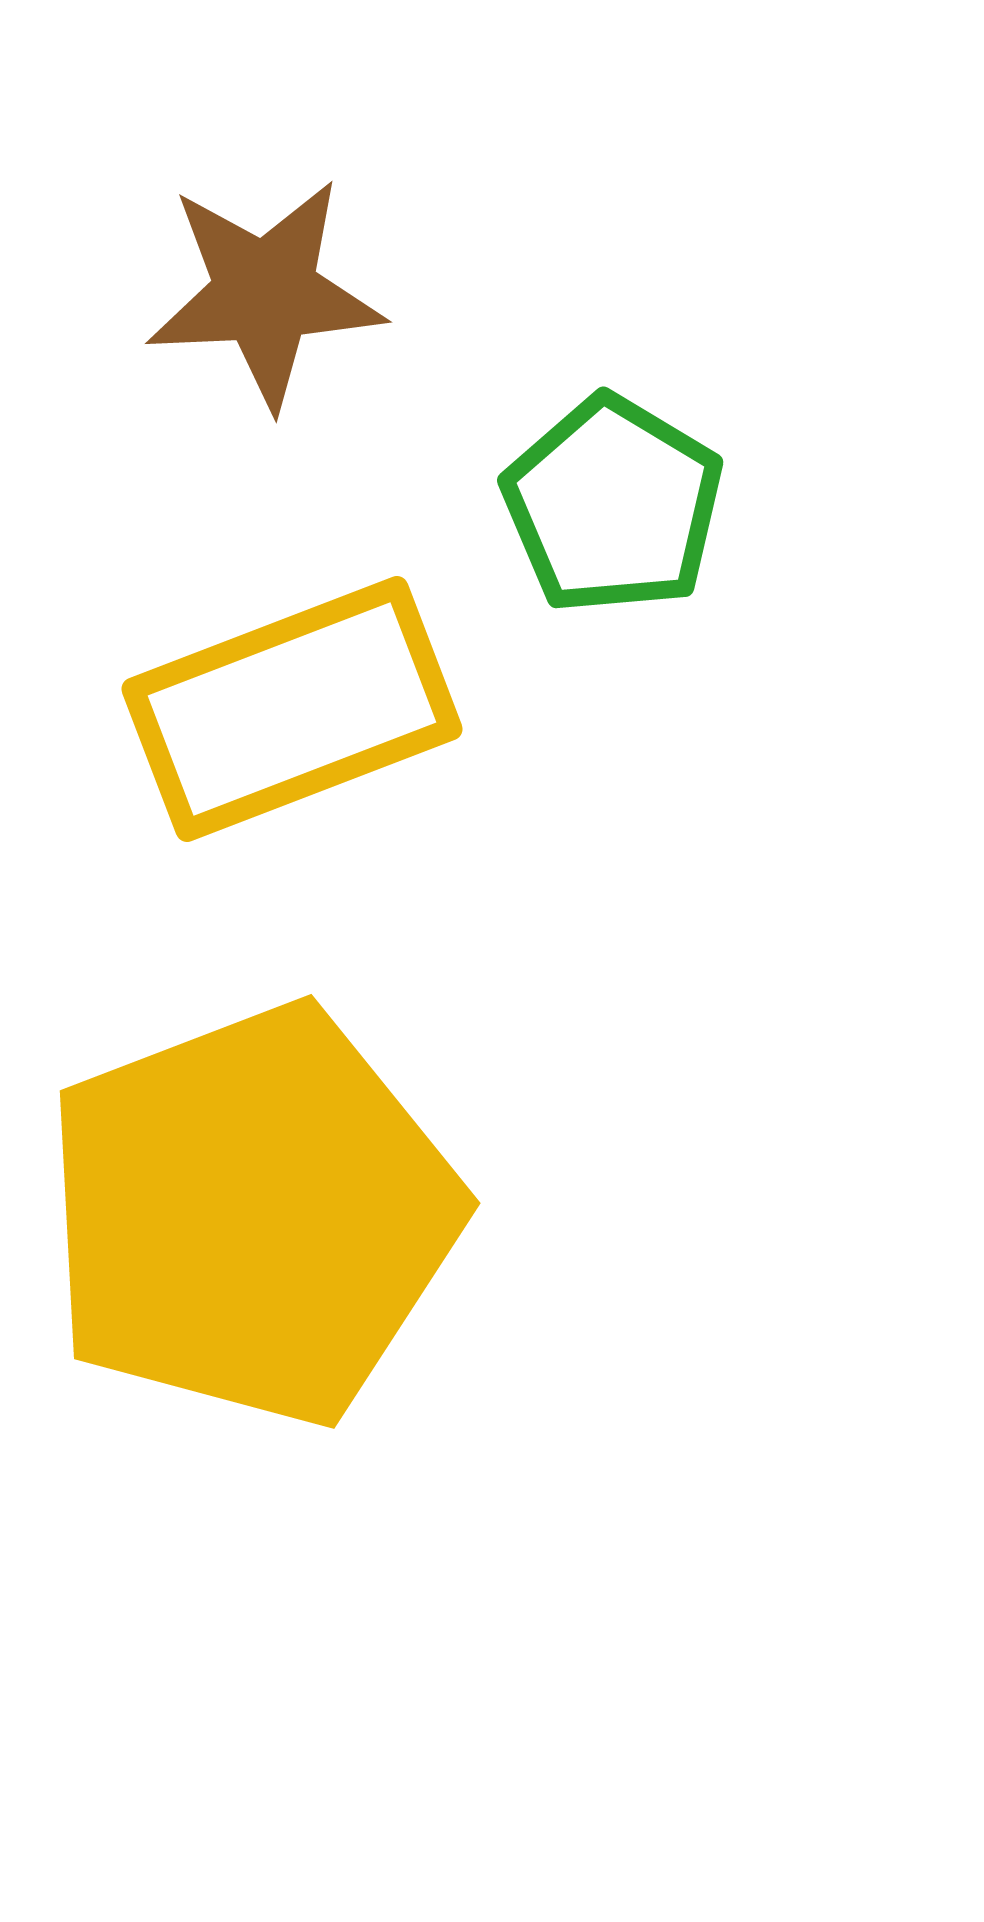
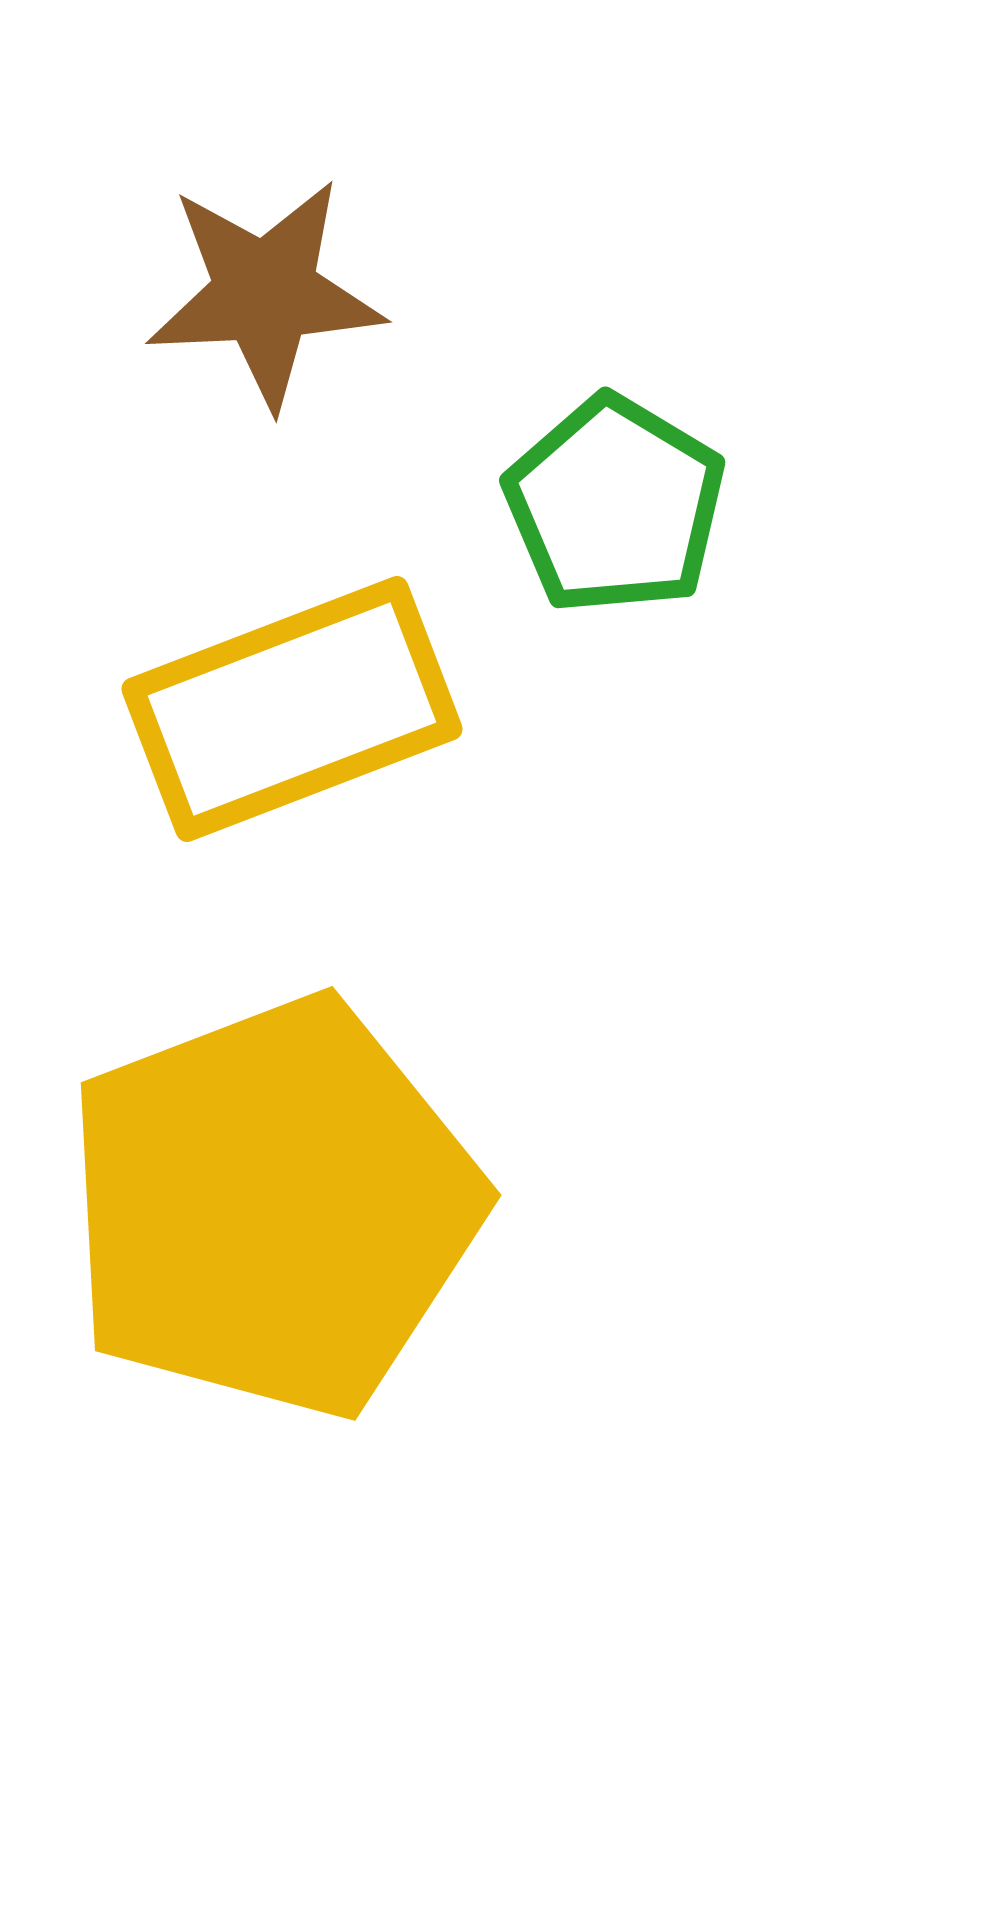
green pentagon: moved 2 px right
yellow pentagon: moved 21 px right, 8 px up
